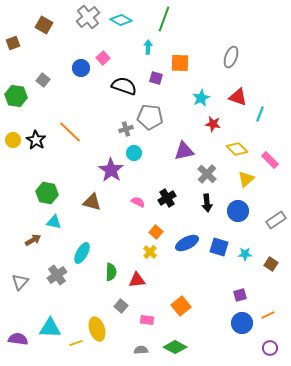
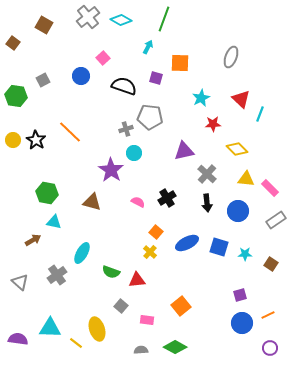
brown square at (13, 43): rotated 32 degrees counterclockwise
cyan arrow at (148, 47): rotated 24 degrees clockwise
blue circle at (81, 68): moved 8 px down
gray square at (43, 80): rotated 24 degrees clockwise
red triangle at (238, 97): moved 3 px right, 2 px down; rotated 24 degrees clockwise
red star at (213, 124): rotated 14 degrees counterclockwise
pink rectangle at (270, 160): moved 28 px down
yellow triangle at (246, 179): rotated 48 degrees clockwise
green semicircle at (111, 272): rotated 108 degrees clockwise
gray triangle at (20, 282): rotated 30 degrees counterclockwise
yellow line at (76, 343): rotated 56 degrees clockwise
